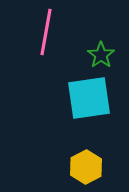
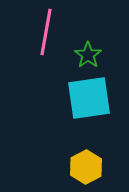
green star: moved 13 px left
